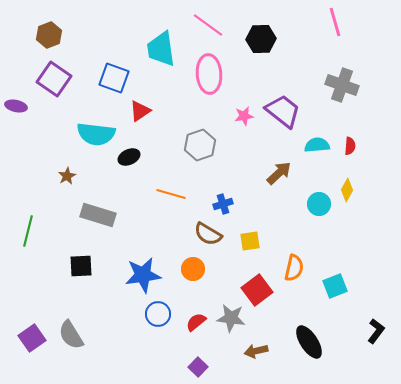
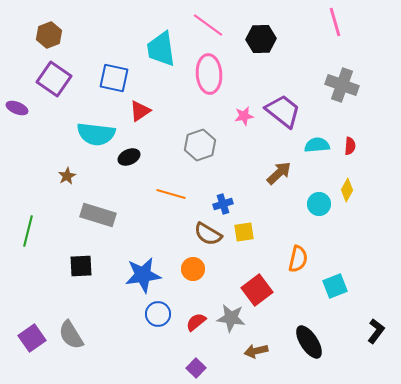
blue square at (114, 78): rotated 8 degrees counterclockwise
purple ellipse at (16, 106): moved 1 px right, 2 px down; rotated 10 degrees clockwise
yellow square at (250, 241): moved 6 px left, 9 px up
orange semicircle at (294, 268): moved 4 px right, 9 px up
purple square at (198, 367): moved 2 px left, 1 px down
